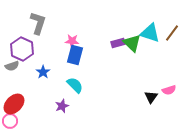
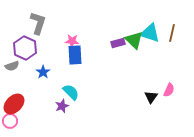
brown line: rotated 24 degrees counterclockwise
green triangle: moved 2 px right, 3 px up
purple hexagon: moved 3 px right, 1 px up
blue rectangle: rotated 18 degrees counterclockwise
cyan semicircle: moved 4 px left, 7 px down
pink semicircle: rotated 48 degrees counterclockwise
